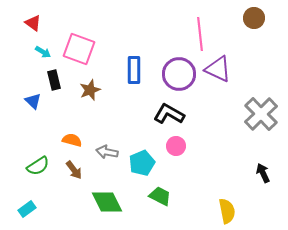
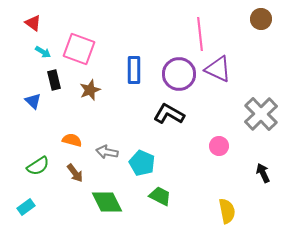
brown circle: moved 7 px right, 1 px down
pink circle: moved 43 px right
cyan pentagon: rotated 25 degrees counterclockwise
brown arrow: moved 1 px right, 3 px down
cyan rectangle: moved 1 px left, 2 px up
